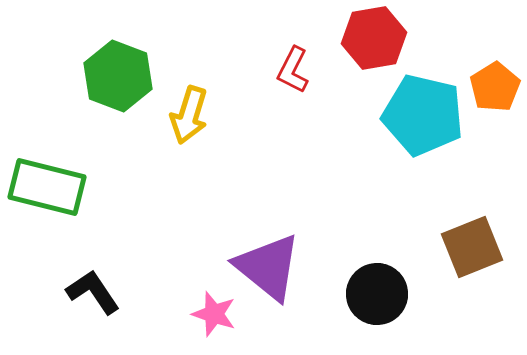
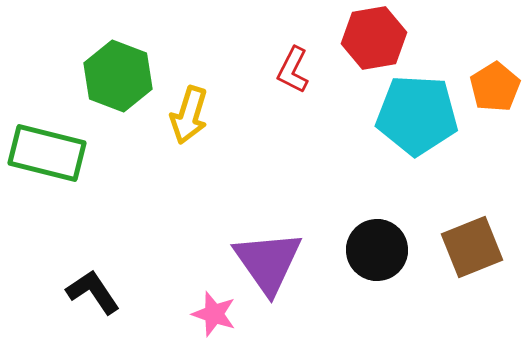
cyan pentagon: moved 6 px left; rotated 10 degrees counterclockwise
green rectangle: moved 34 px up
purple triangle: moved 5 px up; rotated 16 degrees clockwise
black circle: moved 44 px up
